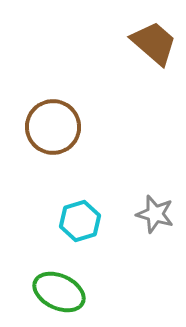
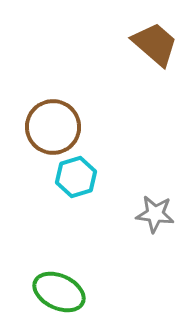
brown trapezoid: moved 1 px right, 1 px down
gray star: rotated 9 degrees counterclockwise
cyan hexagon: moved 4 px left, 44 px up
